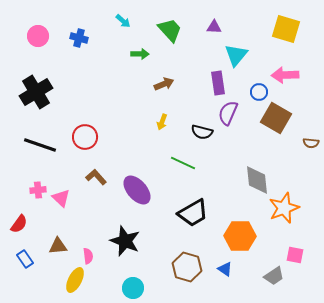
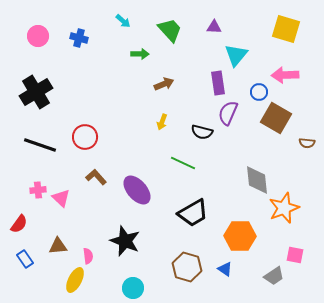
brown semicircle: moved 4 px left
